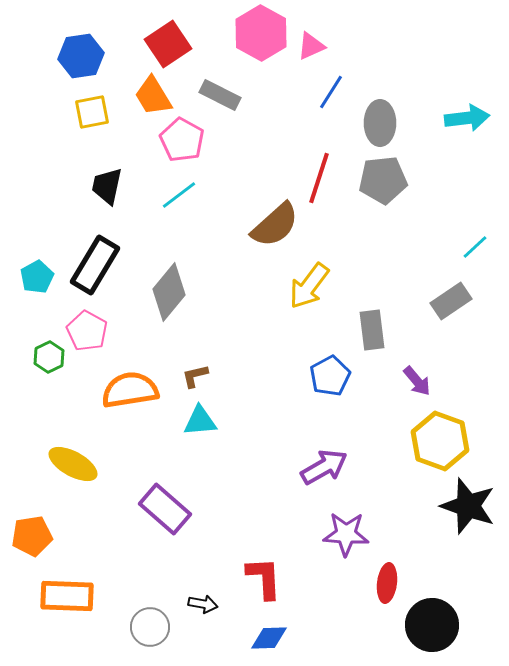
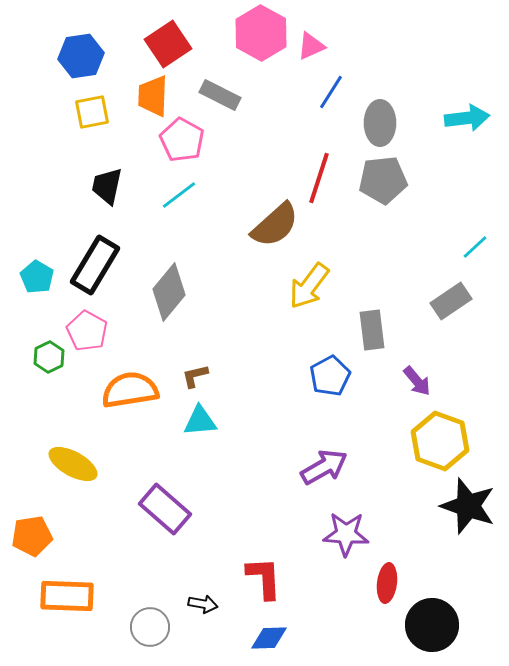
orange trapezoid at (153, 96): rotated 33 degrees clockwise
cyan pentagon at (37, 277): rotated 12 degrees counterclockwise
